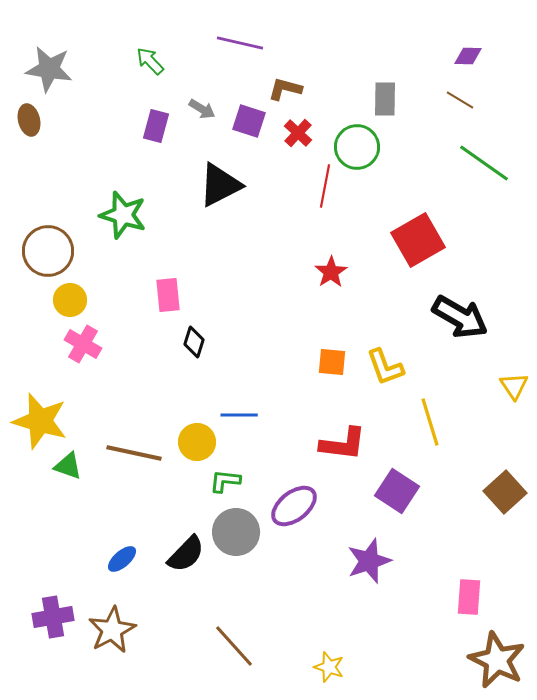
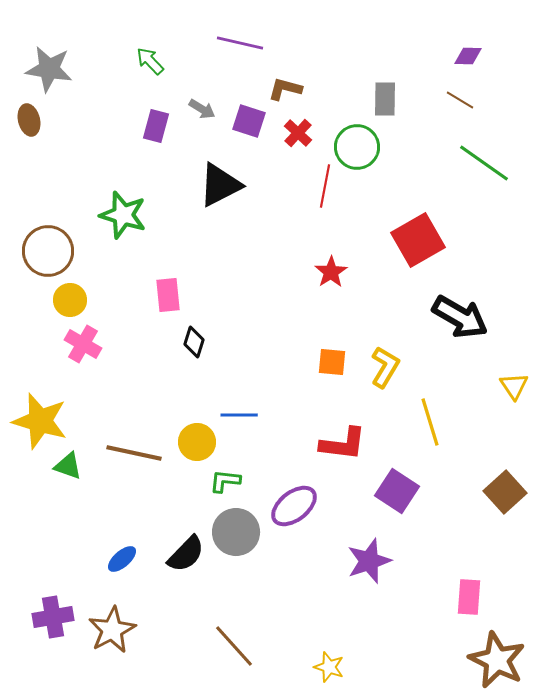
yellow L-shape at (385, 367): rotated 129 degrees counterclockwise
